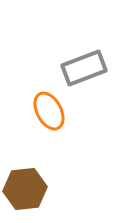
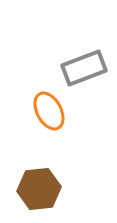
brown hexagon: moved 14 px right
